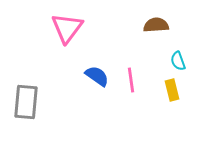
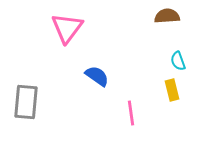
brown semicircle: moved 11 px right, 9 px up
pink line: moved 33 px down
